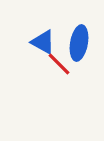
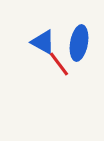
red line: rotated 8 degrees clockwise
